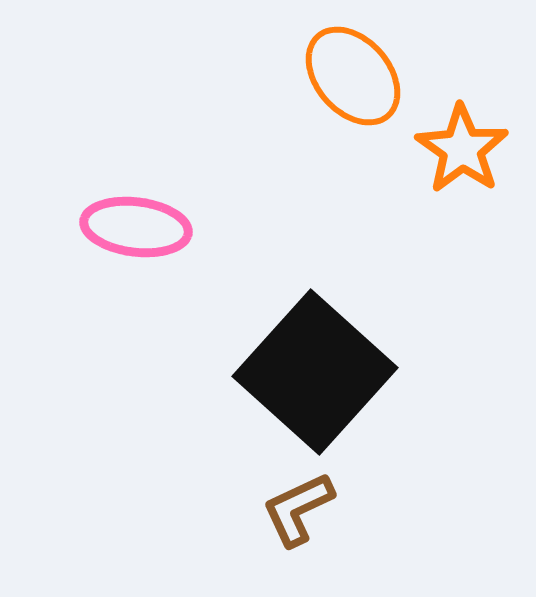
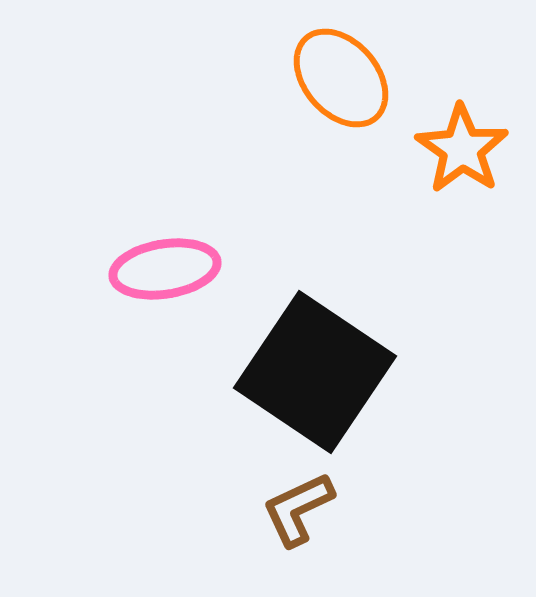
orange ellipse: moved 12 px left, 2 px down
pink ellipse: moved 29 px right, 42 px down; rotated 16 degrees counterclockwise
black square: rotated 8 degrees counterclockwise
